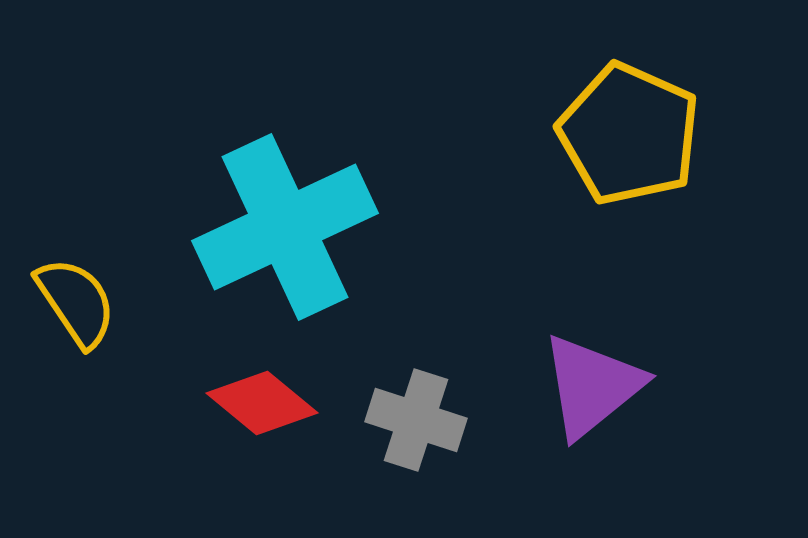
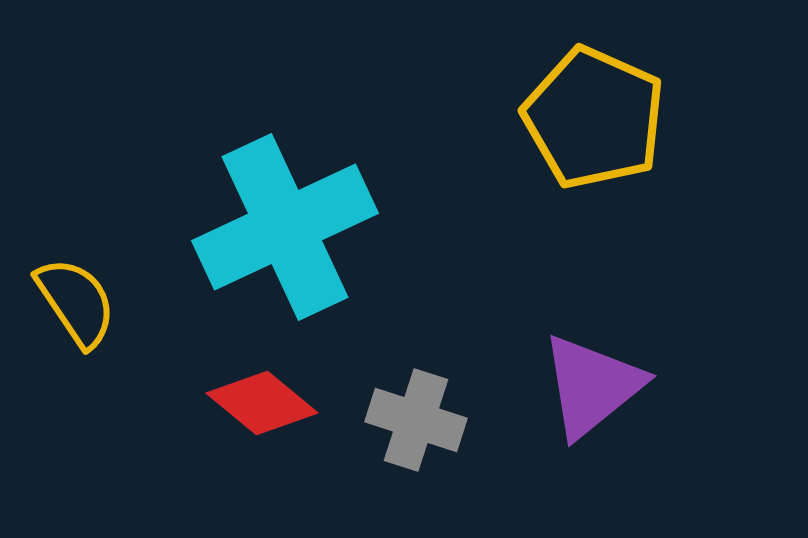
yellow pentagon: moved 35 px left, 16 px up
